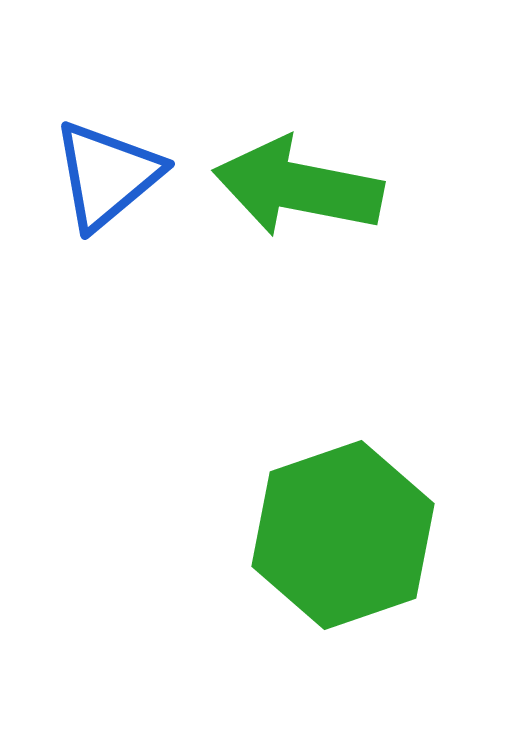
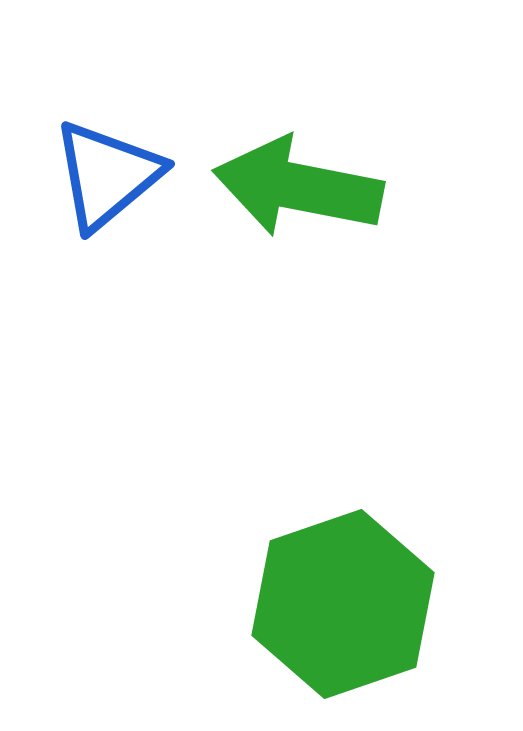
green hexagon: moved 69 px down
